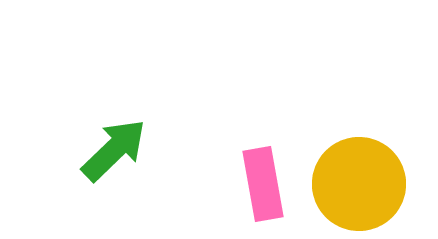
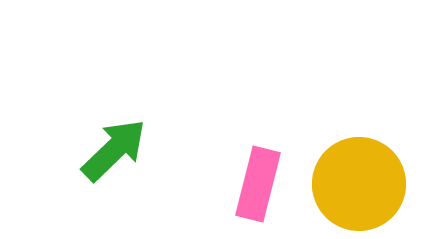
pink rectangle: moved 5 px left; rotated 24 degrees clockwise
